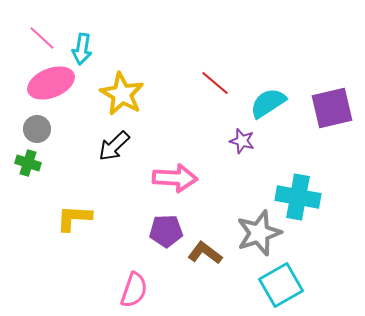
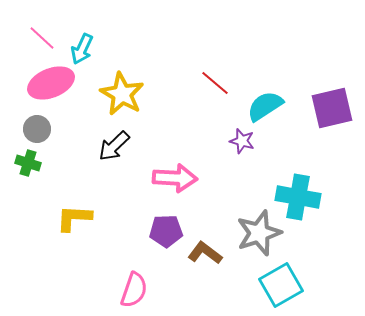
cyan arrow: rotated 16 degrees clockwise
cyan semicircle: moved 3 px left, 3 px down
